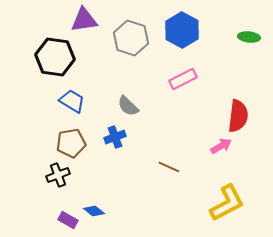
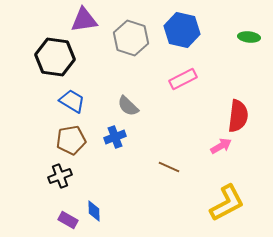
blue hexagon: rotated 16 degrees counterclockwise
brown pentagon: moved 3 px up
black cross: moved 2 px right, 1 px down
blue diamond: rotated 50 degrees clockwise
